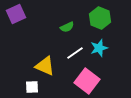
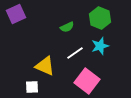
cyan star: moved 1 px right, 2 px up
